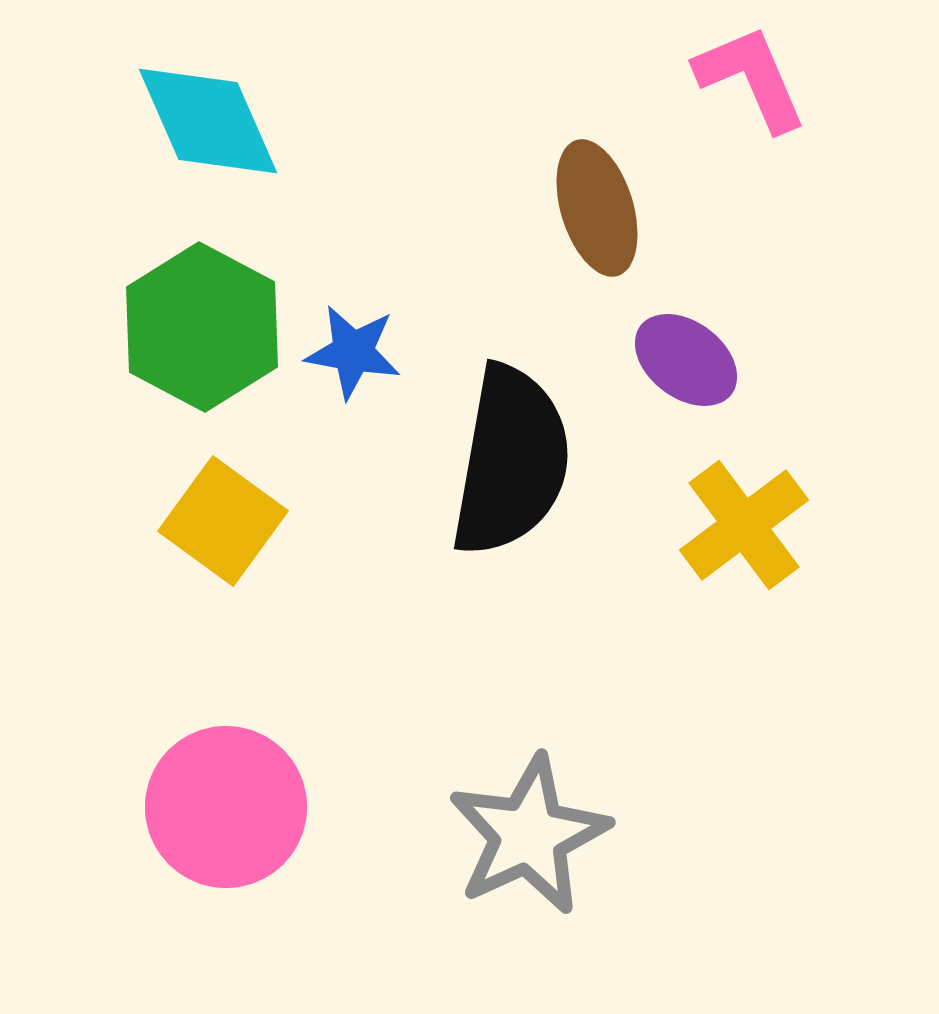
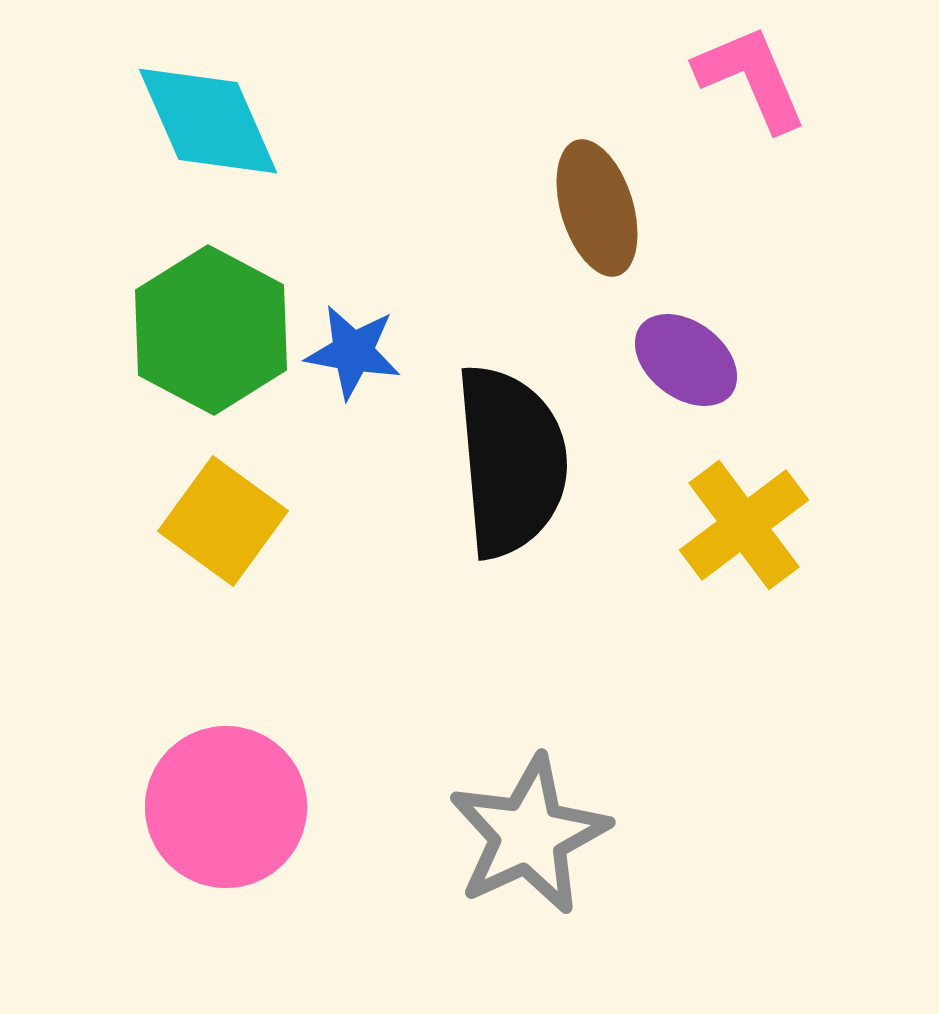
green hexagon: moved 9 px right, 3 px down
black semicircle: rotated 15 degrees counterclockwise
